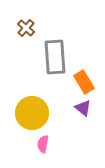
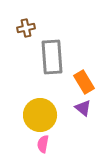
brown cross: rotated 36 degrees clockwise
gray rectangle: moved 3 px left
yellow circle: moved 8 px right, 2 px down
